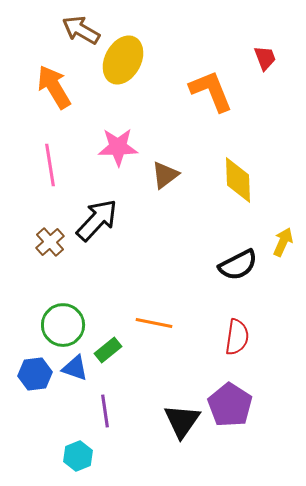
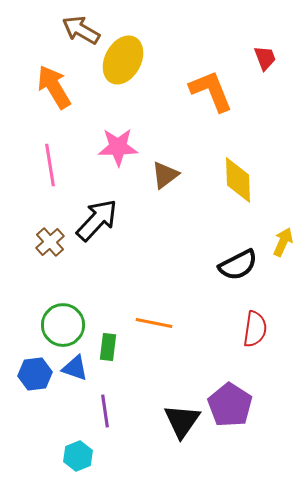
red semicircle: moved 18 px right, 8 px up
green rectangle: moved 3 px up; rotated 44 degrees counterclockwise
